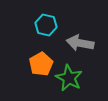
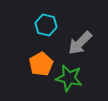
gray arrow: rotated 56 degrees counterclockwise
green star: rotated 16 degrees counterclockwise
